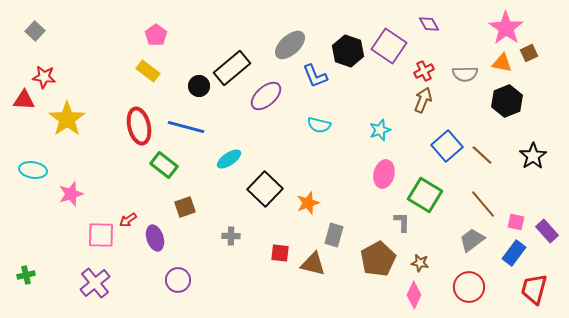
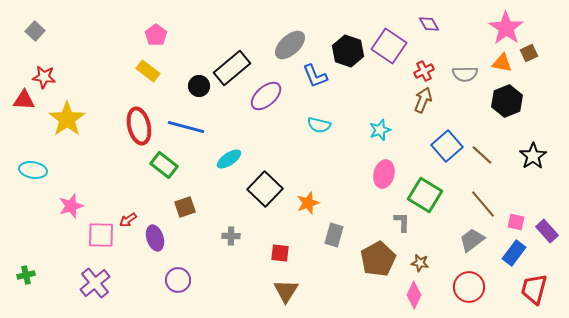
pink star at (71, 194): moved 12 px down
brown triangle at (313, 264): moved 27 px left, 27 px down; rotated 48 degrees clockwise
